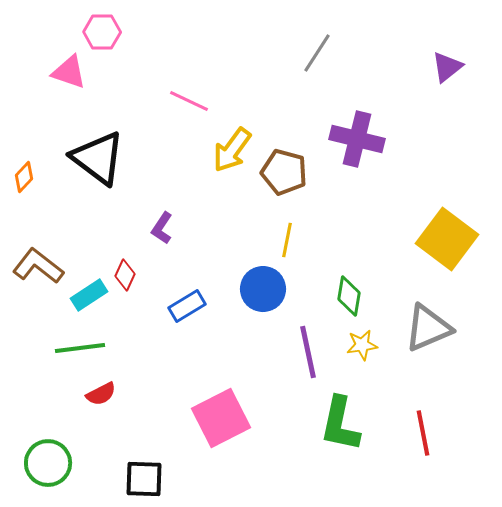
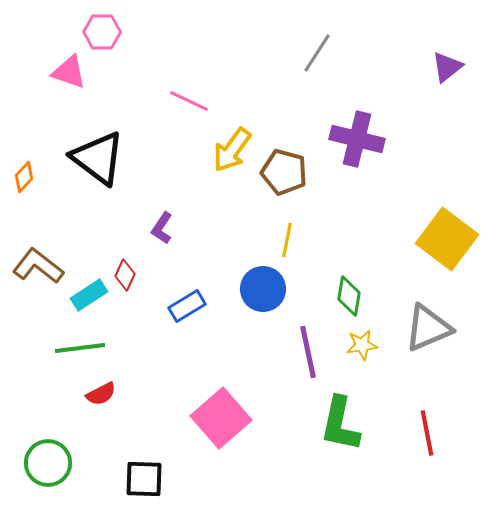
pink square: rotated 14 degrees counterclockwise
red line: moved 4 px right
